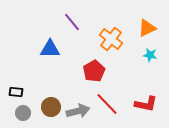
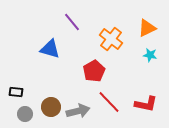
blue triangle: rotated 15 degrees clockwise
red line: moved 2 px right, 2 px up
gray circle: moved 2 px right, 1 px down
